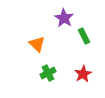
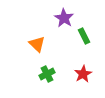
green cross: moved 1 px left, 1 px down
